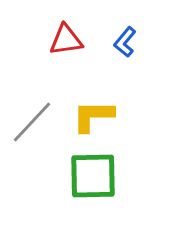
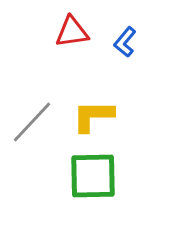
red triangle: moved 6 px right, 8 px up
